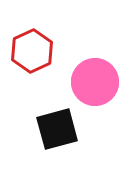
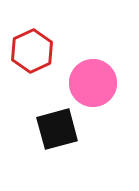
pink circle: moved 2 px left, 1 px down
